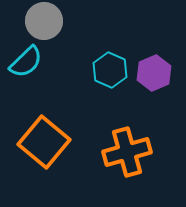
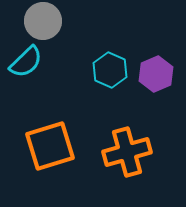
gray circle: moved 1 px left
purple hexagon: moved 2 px right, 1 px down
orange square: moved 6 px right, 4 px down; rotated 33 degrees clockwise
